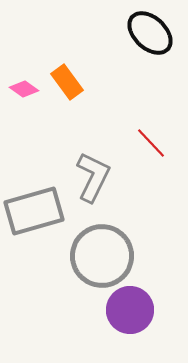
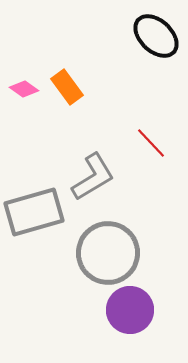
black ellipse: moved 6 px right, 3 px down
orange rectangle: moved 5 px down
gray L-shape: rotated 33 degrees clockwise
gray rectangle: moved 1 px down
gray circle: moved 6 px right, 3 px up
